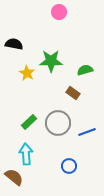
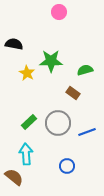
blue circle: moved 2 px left
